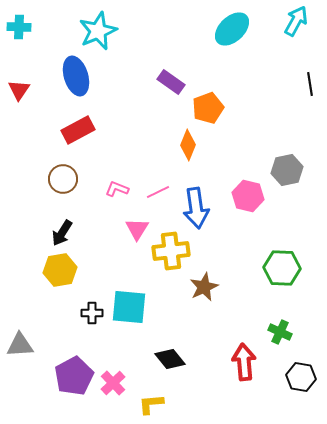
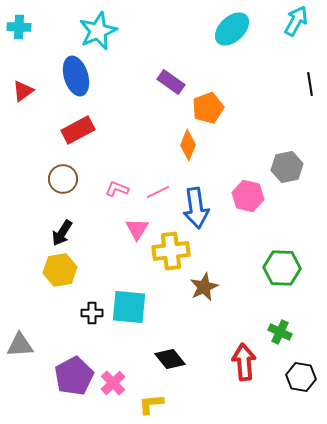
red triangle: moved 4 px right, 1 px down; rotated 20 degrees clockwise
gray hexagon: moved 3 px up
